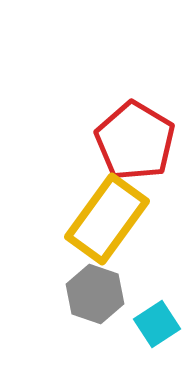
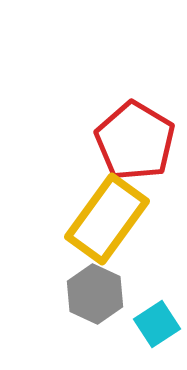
gray hexagon: rotated 6 degrees clockwise
